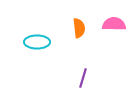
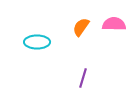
orange semicircle: moved 2 px right, 1 px up; rotated 138 degrees counterclockwise
